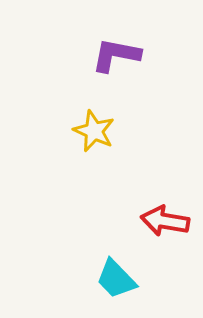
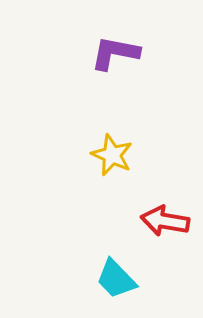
purple L-shape: moved 1 px left, 2 px up
yellow star: moved 18 px right, 24 px down
